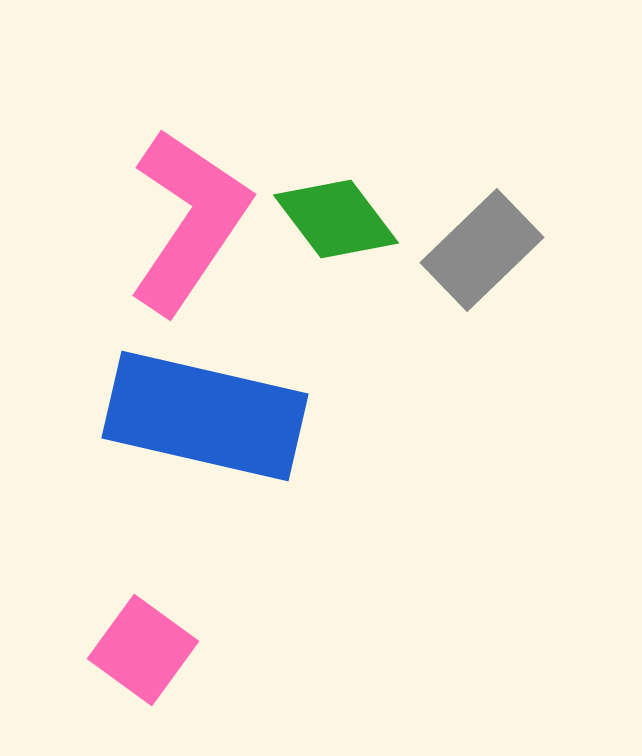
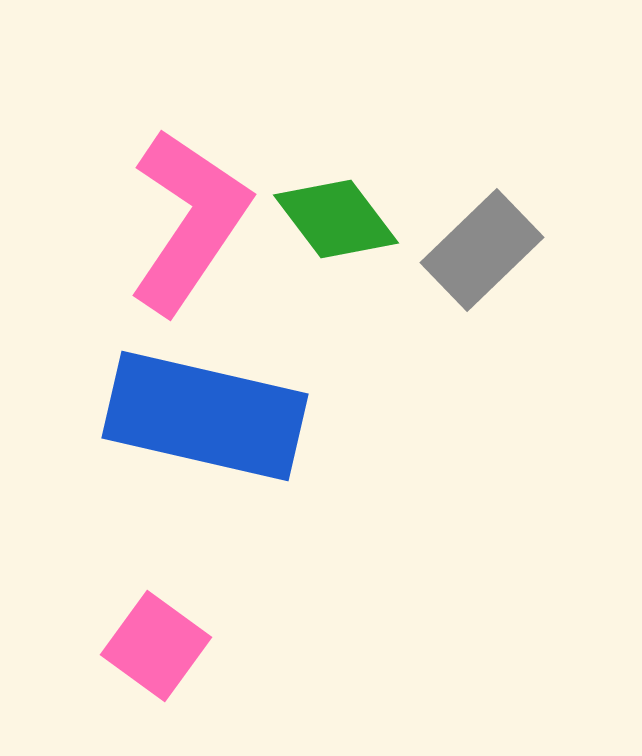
pink square: moved 13 px right, 4 px up
